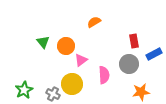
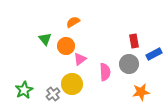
orange semicircle: moved 21 px left
green triangle: moved 2 px right, 3 px up
pink triangle: moved 1 px left, 1 px up
pink semicircle: moved 1 px right, 3 px up
gray cross: rotated 24 degrees clockwise
